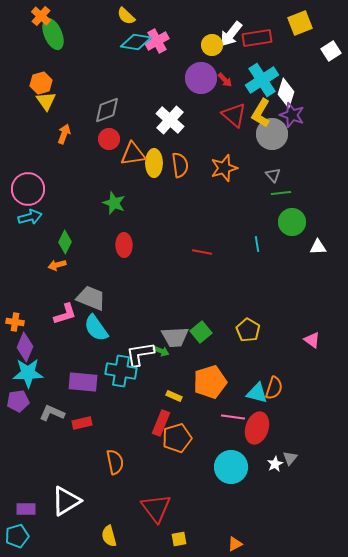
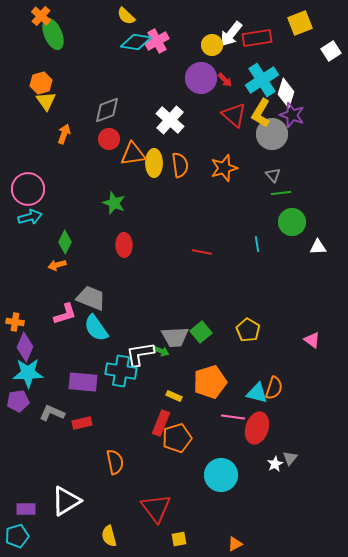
cyan circle at (231, 467): moved 10 px left, 8 px down
